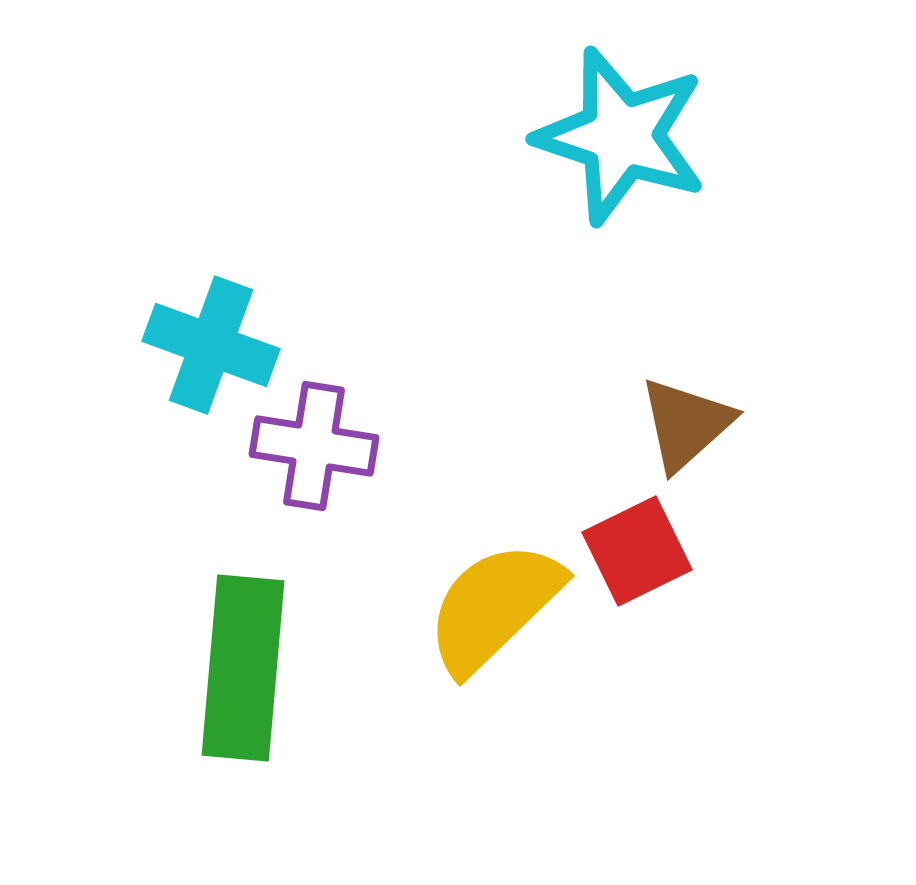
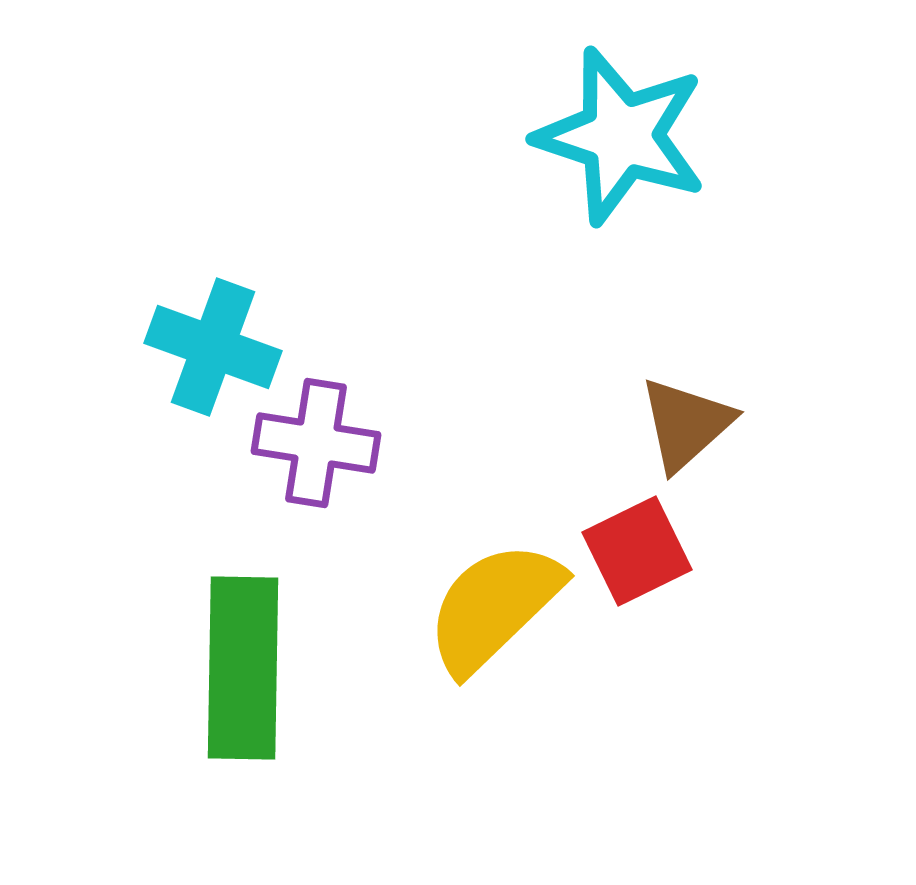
cyan cross: moved 2 px right, 2 px down
purple cross: moved 2 px right, 3 px up
green rectangle: rotated 4 degrees counterclockwise
